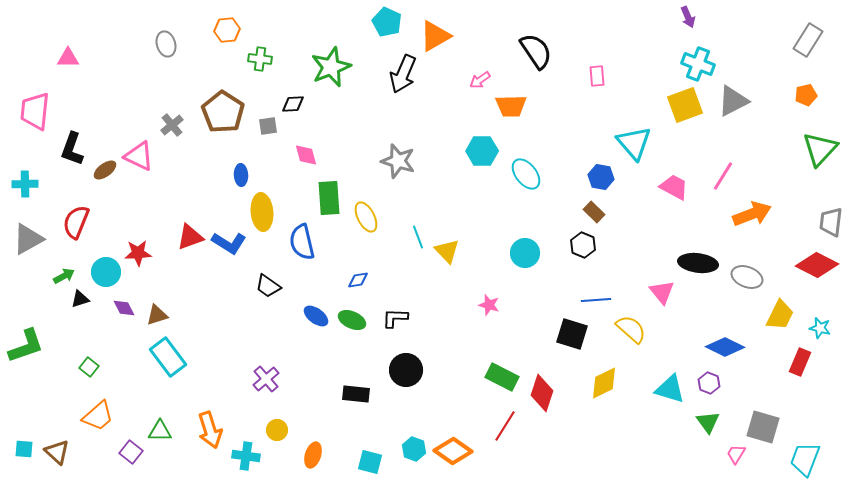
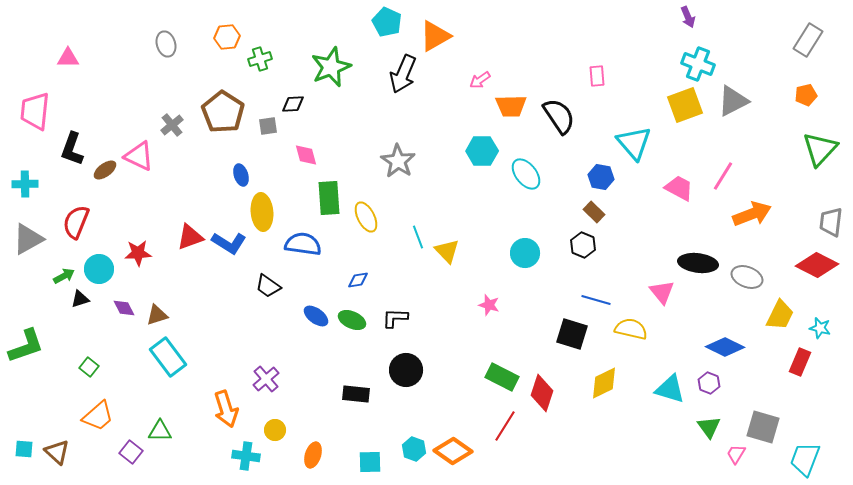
orange hexagon at (227, 30): moved 7 px down
black semicircle at (536, 51): moved 23 px right, 65 px down
green cross at (260, 59): rotated 25 degrees counterclockwise
gray star at (398, 161): rotated 16 degrees clockwise
blue ellipse at (241, 175): rotated 15 degrees counterclockwise
pink trapezoid at (674, 187): moved 5 px right, 1 px down
blue semicircle at (302, 242): moved 1 px right, 2 px down; rotated 111 degrees clockwise
cyan circle at (106, 272): moved 7 px left, 3 px up
blue line at (596, 300): rotated 20 degrees clockwise
yellow semicircle at (631, 329): rotated 28 degrees counterclockwise
green triangle at (708, 422): moved 1 px right, 5 px down
orange arrow at (210, 430): moved 16 px right, 21 px up
yellow circle at (277, 430): moved 2 px left
cyan square at (370, 462): rotated 15 degrees counterclockwise
